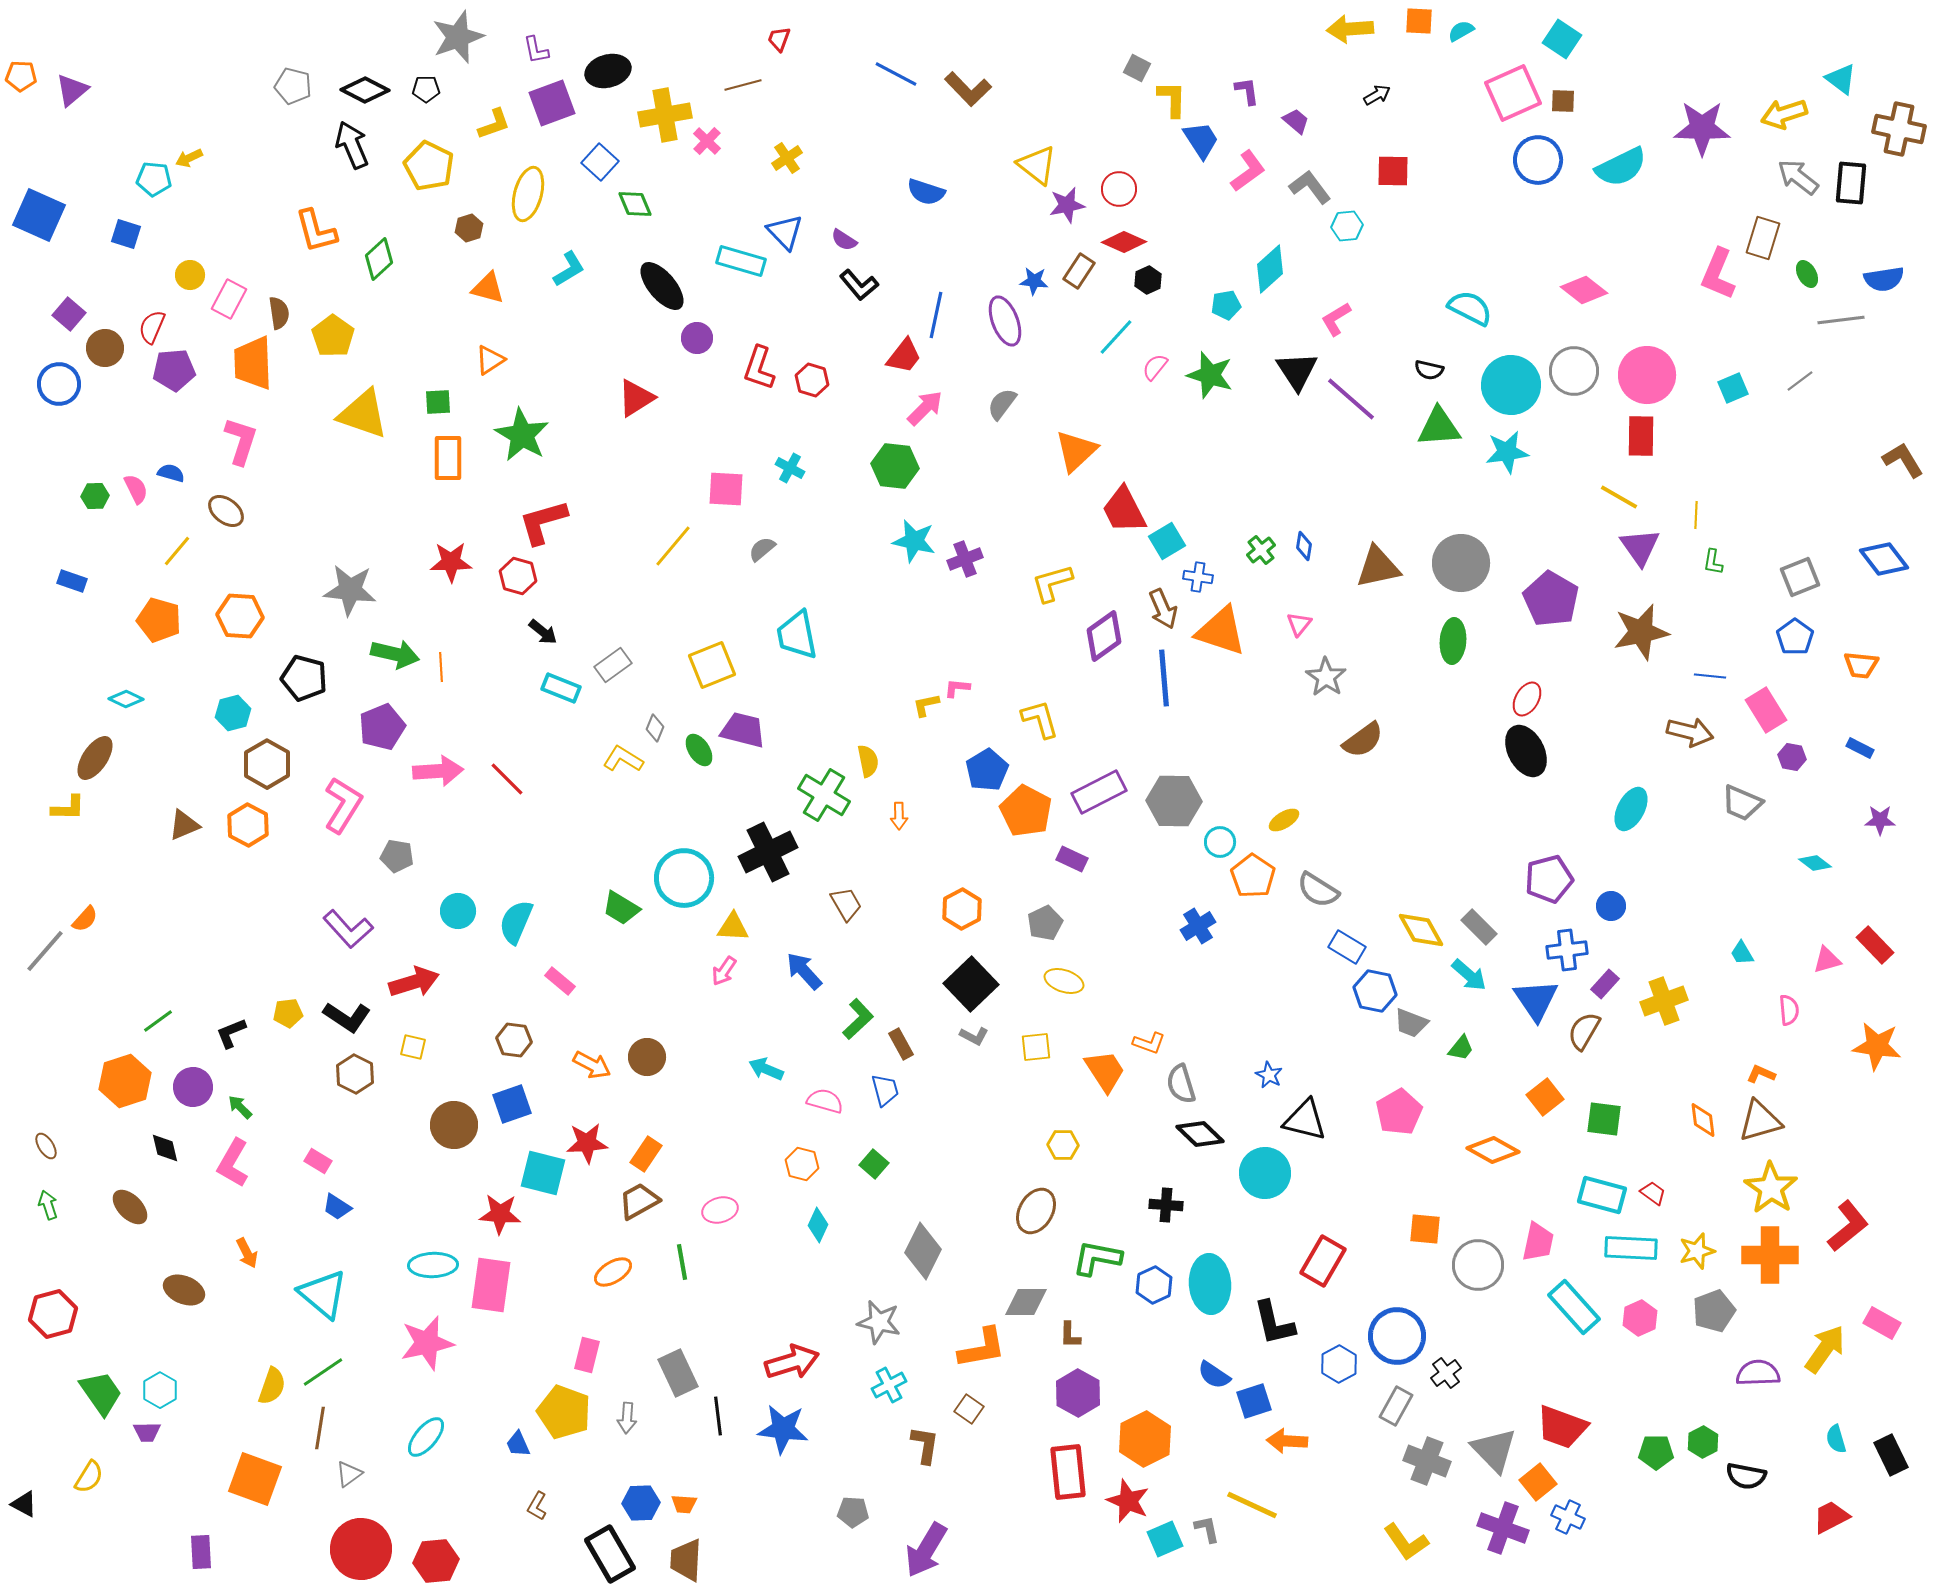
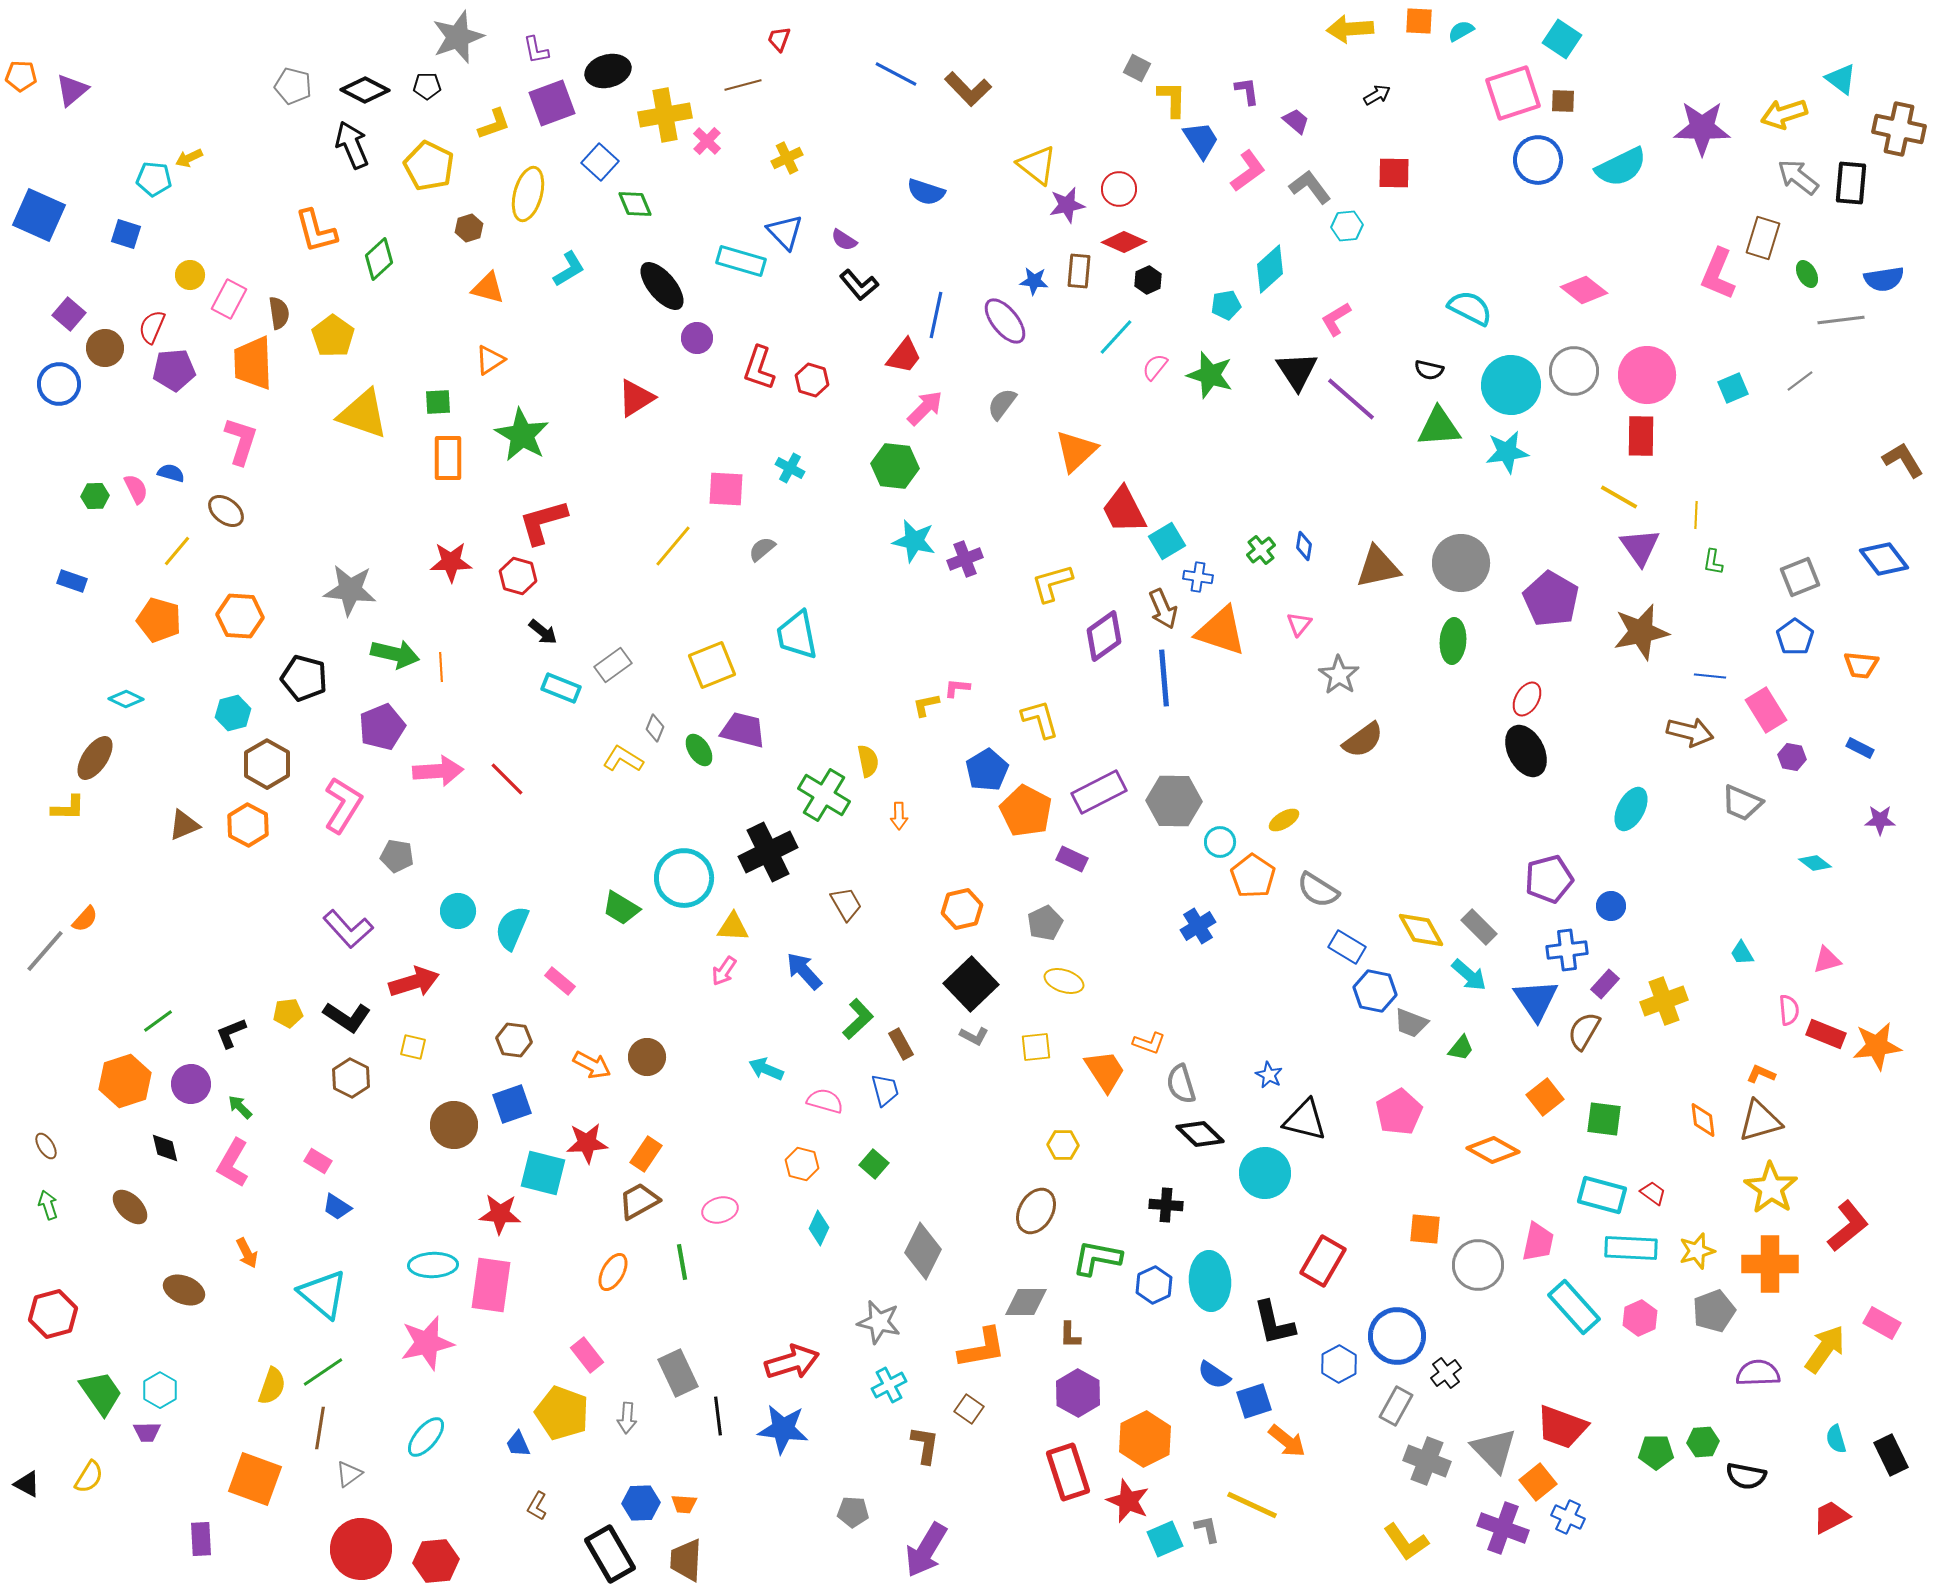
black pentagon at (426, 89): moved 1 px right, 3 px up
pink square at (1513, 93): rotated 6 degrees clockwise
yellow cross at (787, 158): rotated 8 degrees clockwise
red square at (1393, 171): moved 1 px right, 2 px down
brown rectangle at (1079, 271): rotated 28 degrees counterclockwise
purple ellipse at (1005, 321): rotated 18 degrees counterclockwise
gray star at (1326, 677): moved 13 px right, 2 px up
orange hexagon at (962, 909): rotated 15 degrees clockwise
cyan semicircle at (516, 922): moved 4 px left, 6 px down
red rectangle at (1875, 945): moved 49 px left, 89 px down; rotated 24 degrees counterclockwise
orange star at (1877, 1046): rotated 15 degrees counterclockwise
brown hexagon at (355, 1074): moved 4 px left, 4 px down
purple circle at (193, 1087): moved 2 px left, 3 px up
cyan diamond at (818, 1225): moved 1 px right, 3 px down
orange cross at (1770, 1255): moved 9 px down
orange ellipse at (613, 1272): rotated 30 degrees counterclockwise
cyan ellipse at (1210, 1284): moved 3 px up
pink rectangle at (587, 1355): rotated 52 degrees counterclockwise
yellow pentagon at (564, 1412): moved 2 px left, 1 px down
orange arrow at (1287, 1441): rotated 144 degrees counterclockwise
green hexagon at (1703, 1442): rotated 24 degrees clockwise
red rectangle at (1068, 1472): rotated 12 degrees counterclockwise
black triangle at (24, 1504): moved 3 px right, 20 px up
purple rectangle at (201, 1552): moved 13 px up
